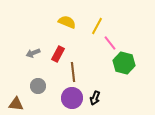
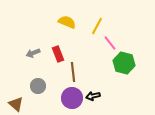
red rectangle: rotated 49 degrees counterclockwise
black arrow: moved 2 px left, 2 px up; rotated 56 degrees clockwise
brown triangle: rotated 35 degrees clockwise
